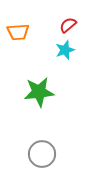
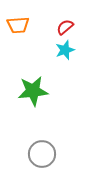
red semicircle: moved 3 px left, 2 px down
orange trapezoid: moved 7 px up
green star: moved 6 px left, 1 px up
